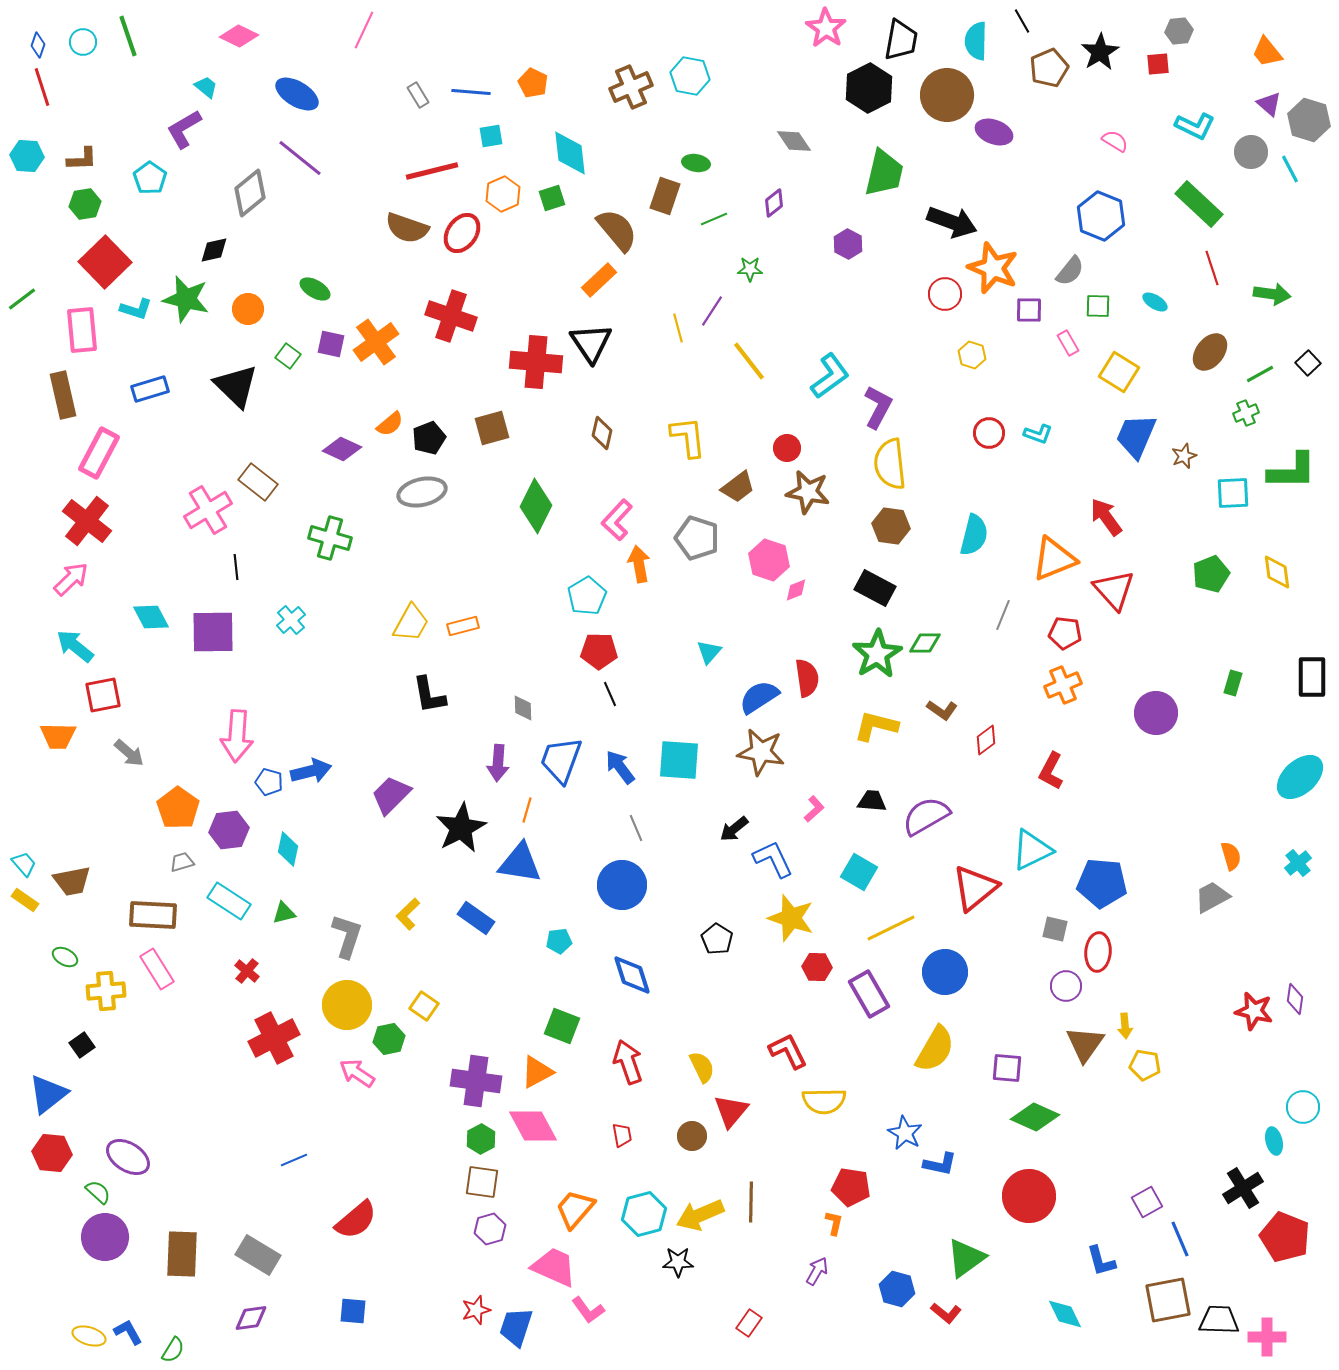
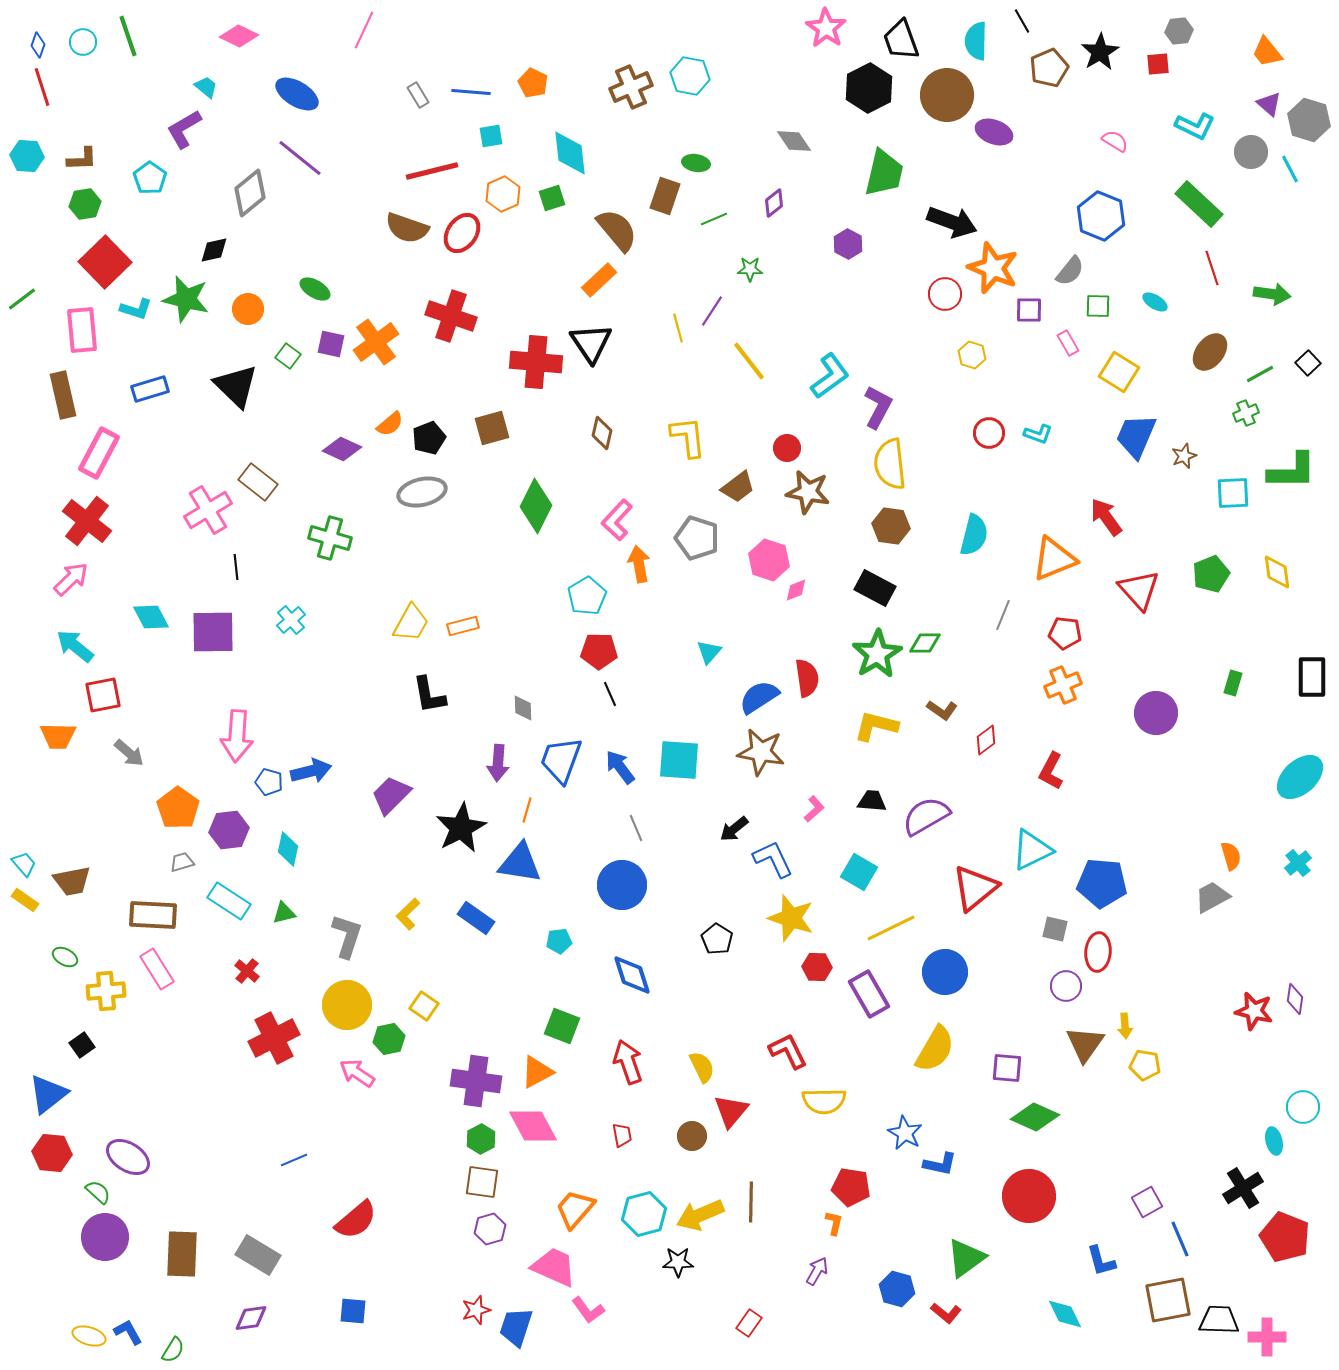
black trapezoid at (901, 40): rotated 150 degrees clockwise
red triangle at (1114, 590): moved 25 px right
